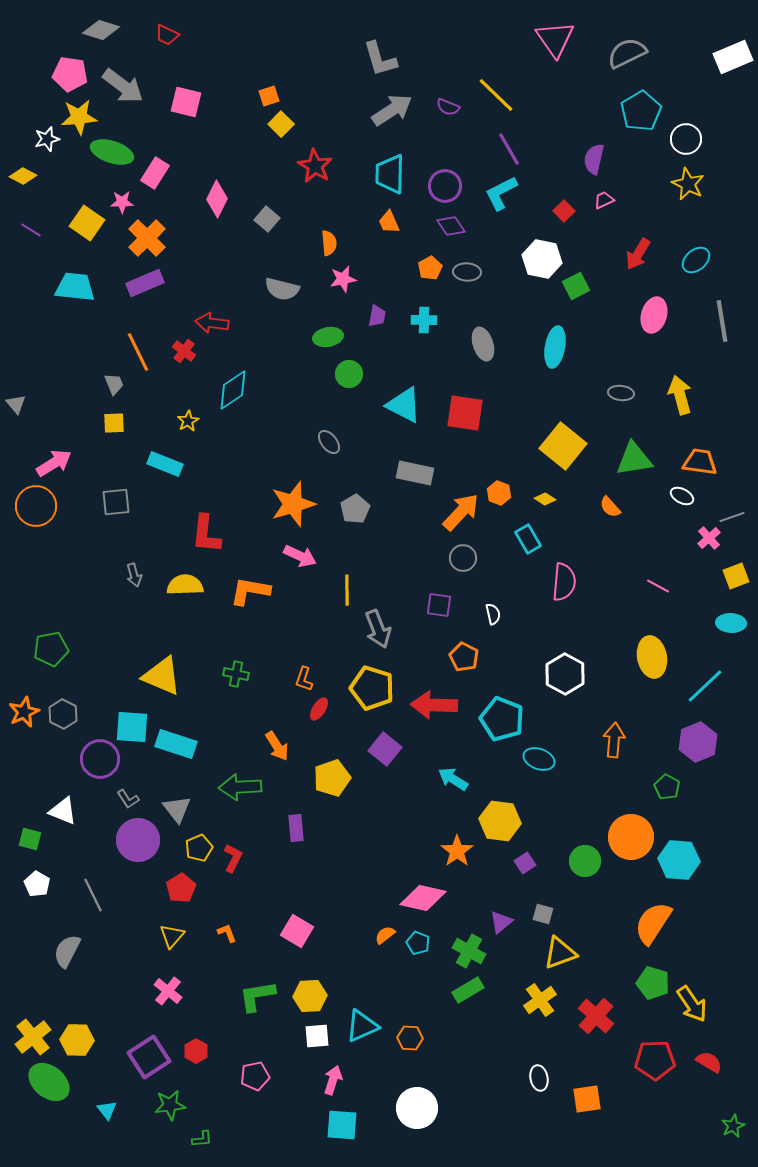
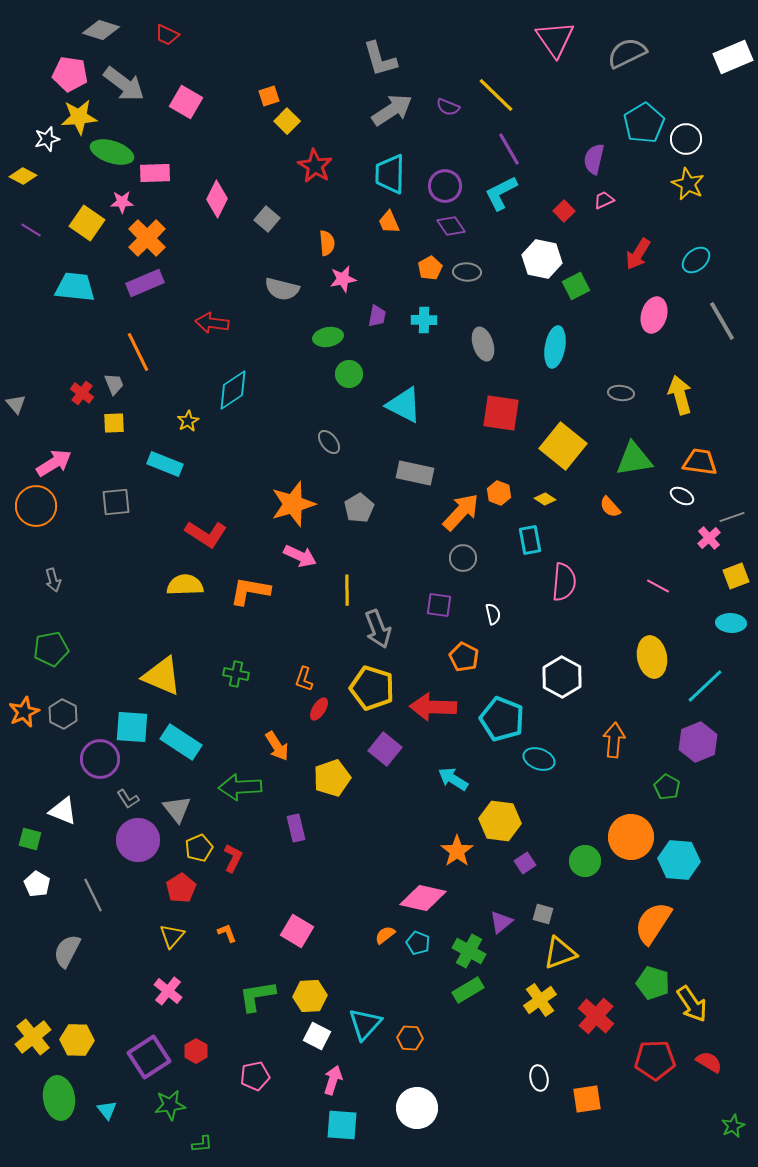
gray arrow at (123, 86): moved 1 px right, 2 px up
pink square at (186, 102): rotated 16 degrees clockwise
cyan pentagon at (641, 111): moved 3 px right, 12 px down
yellow square at (281, 124): moved 6 px right, 3 px up
pink rectangle at (155, 173): rotated 56 degrees clockwise
orange semicircle at (329, 243): moved 2 px left
gray line at (722, 321): rotated 21 degrees counterclockwise
red cross at (184, 351): moved 102 px left, 42 px down
red square at (465, 413): moved 36 px right
gray pentagon at (355, 509): moved 4 px right, 1 px up
red L-shape at (206, 534): rotated 63 degrees counterclockwise
cyan rectangle at (528, 539): moved 2 px right, 1 px down; rotated 20 degrees clockwise
gray arrow at (134, 575): moved 81 px left, 5 px down
white hexagon at (565, 674): moved 3 px left, 3 px down
red arrow at (434, 705): moved 1 px left, 2 px down
cyan rectangle at (176, 744): moved 5 px right, 2 px up; rotated 15 degrees clockwise
purple rectangle at (296, 828): rotated 8 degrees counterclockwise
cyan triangle at (362, 1026): moved 3 px right, 2 px up; rotated 24 degrees counterclockwise
white square at (317, 1036): rotated 32 degrees clockwise
green ellipse at (49, 1082): moved 10 px right, 16 px down; rotated 42 degrees clockwise
green L-shape at (202, 1139): moved 5 px down
